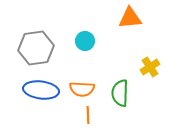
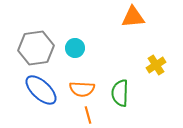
orange triangle: moved 3 px right, 1 px up
cyan circle: moved 10 px left, 7 px down
yellow cross: moved 6 px right, 2 px up
blue ellipse: rotated 36 degrees clockwise
orange line: rotated 12 degrees counterclockwise
